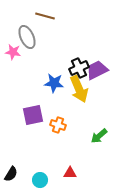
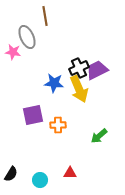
brown line: rotated 66 degrees clockwise
orange cross: rotated 21 degrees counterclockwise
